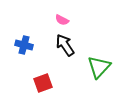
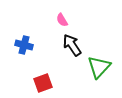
pink semicircle: rotated 32 degrees clockwise
black arrow: moved 7 px right
